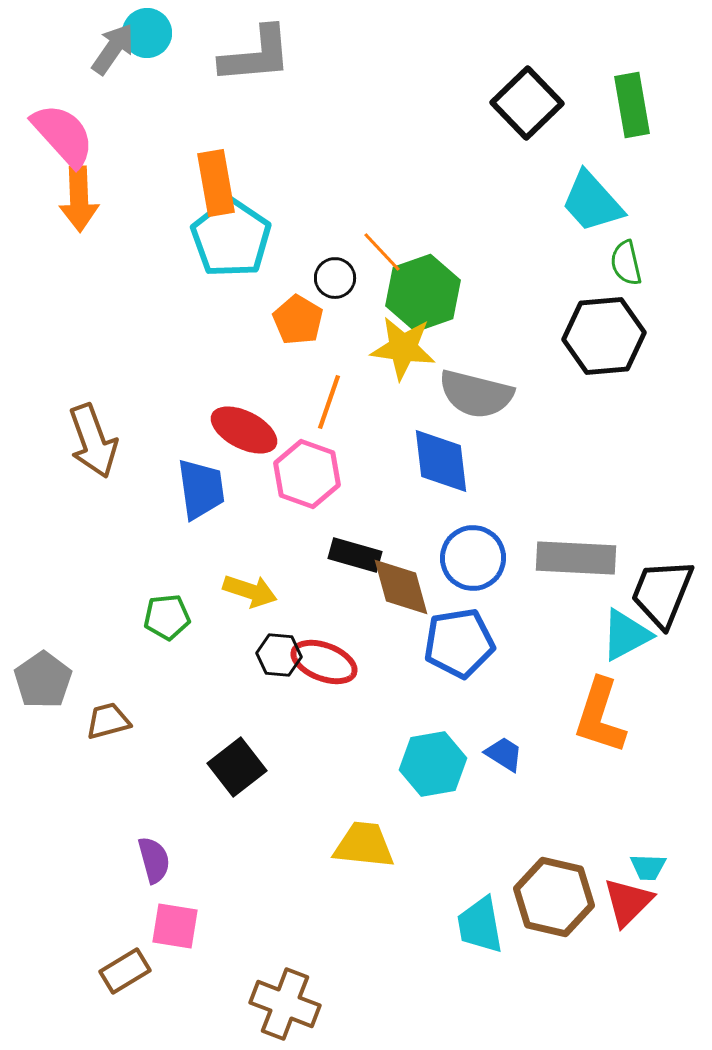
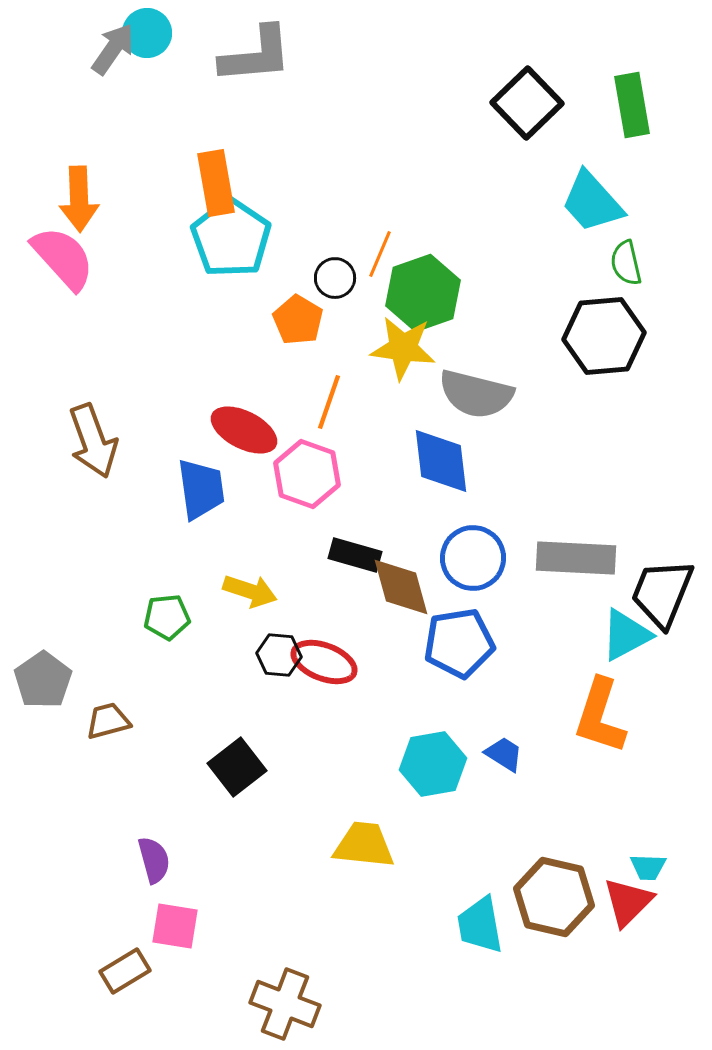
pink semicircle at (63, 135): moved 123 px down
orange line at (382, 252): moved 2 px left, 2 px down; rotated 66 degrees clockwise
